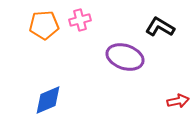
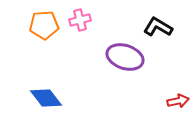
black L-shape: moved 2 px left
blue diamond: moved 2 px left, 2 px up; rotated 76 degrees clockwise
